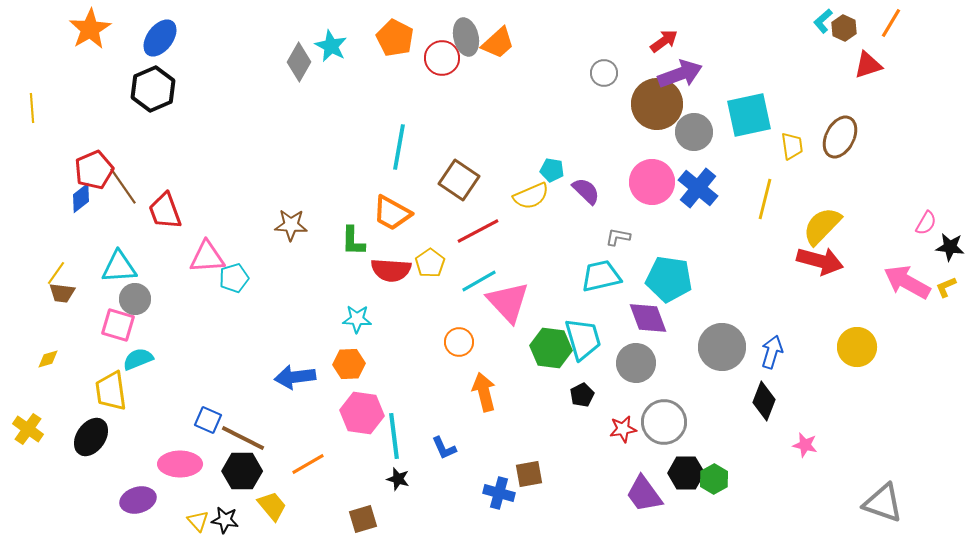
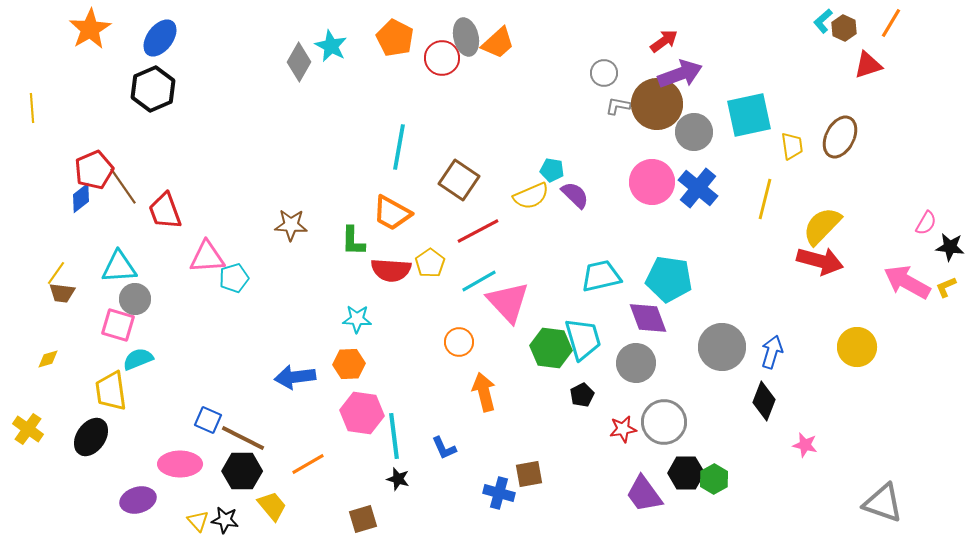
purple semicircle at (586, 191): moved 11 px left, 4 px down
gray L-shape at (618, 237): moved 131 px up
